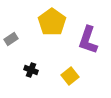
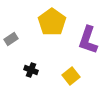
yellow square: moved 1 px right
